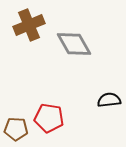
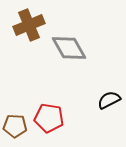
gray diamond: moved 5 px left, 4 px down
black semicircle: rotated 20 degrees counterclockwise
brown pentagon: moved 1 px left, 3 px up
